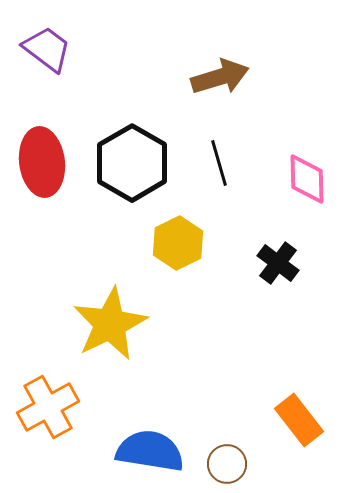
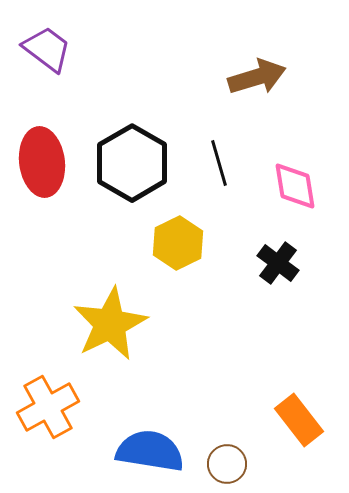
brown arrow: moved 37 px right
pink diamond: moved 12 px left, 7 px down; rotated 8 degrees counterclockwise
